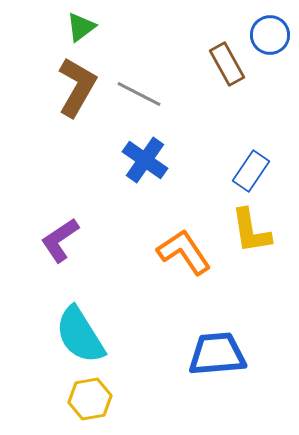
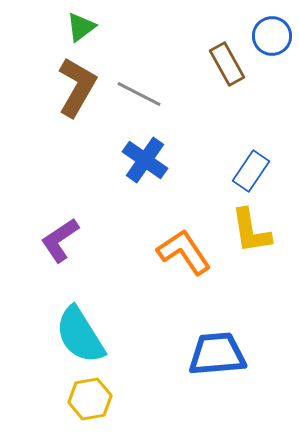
blue circle: moved 2 px right, 1 px down
